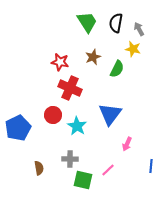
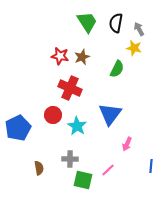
yellow star: moved 1 px right, 1 px up
brown star: moved 11 px left
red star: moved 6 px up
